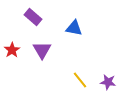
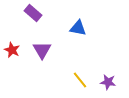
purple rectangle: moved 4 px up
blue triangle: moved 4 px right
red star: rotated 14 degrees counterclockwise
